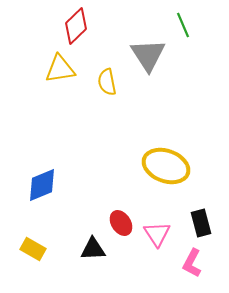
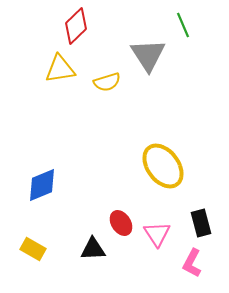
yellow semicircle: rotated 96 degrees counterclockwise
yellow ellipse: moved 3 px left; rotated 33 degrees clockwise
